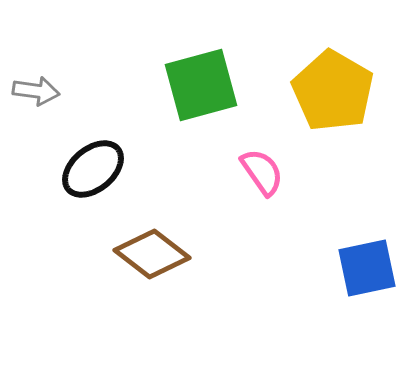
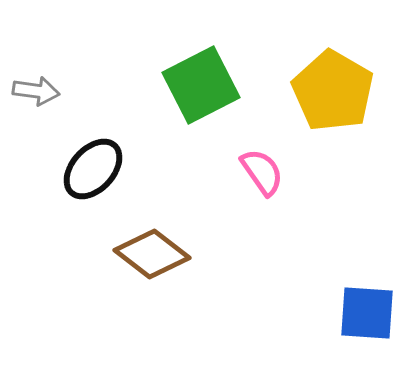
green square: rotated 12 degrees counterclockwise
black ellipse: rotated 8 degrees counterclockwise
blue square: moved 45 px down; rotated 16 degrees clockwise
